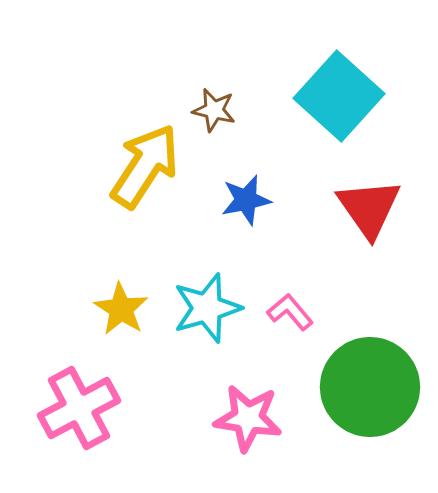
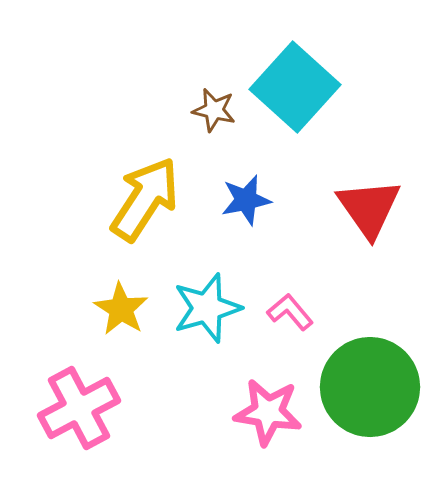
cyan square: moved 44 px left, 9 px up
yellow arrow: moved 33 px down
pink star: moved 20 px right, 6 px up
